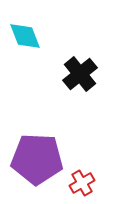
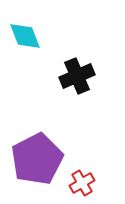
black cross: moved 3 px left, 2 px down; rotated 16 degrees clockwise
purple pentagon: rotated 30 degrees counterclockwise
